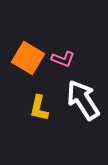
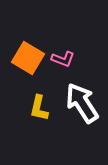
white arrow: moved 1 px left, 3 px down
